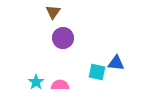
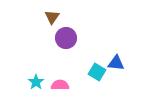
brown triangle: moved 1 px left, 5 px down
purple circle: moved 3 px right
cyan square: rotated 18 degrees clockwise
